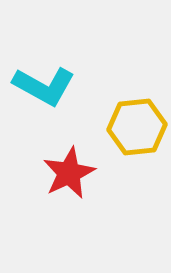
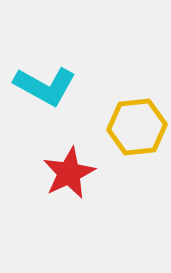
cyan L-shape: moved 1 px right
